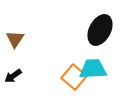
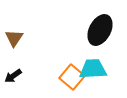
brown triangle: moved 1 px left, 1 px up
orange square: moved 2 px left
